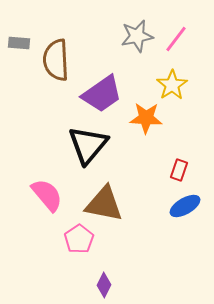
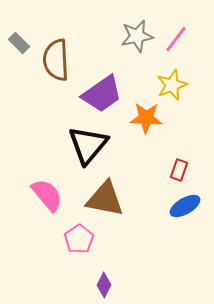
gray rectangle: rotated 40 degrees clockwise
yellow star: rotated 12 degrees clockwise
brown triangle: moved 1 px right, 5 px up
